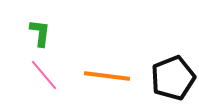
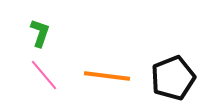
green L-shape: rotated 12 degrees clockwise
